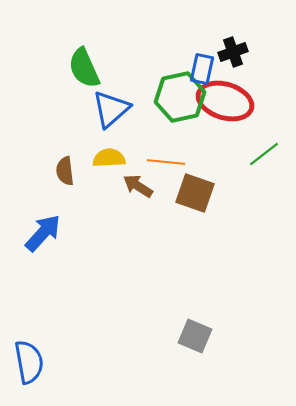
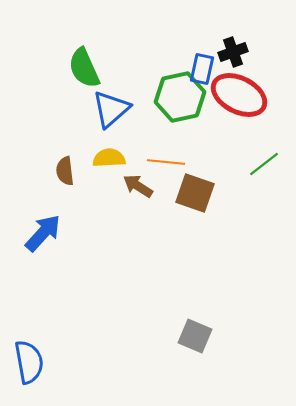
red ellipse: moved 14 px right, 6 px up; rotated 10 degrees clockwise
green line: moved 10 px down
